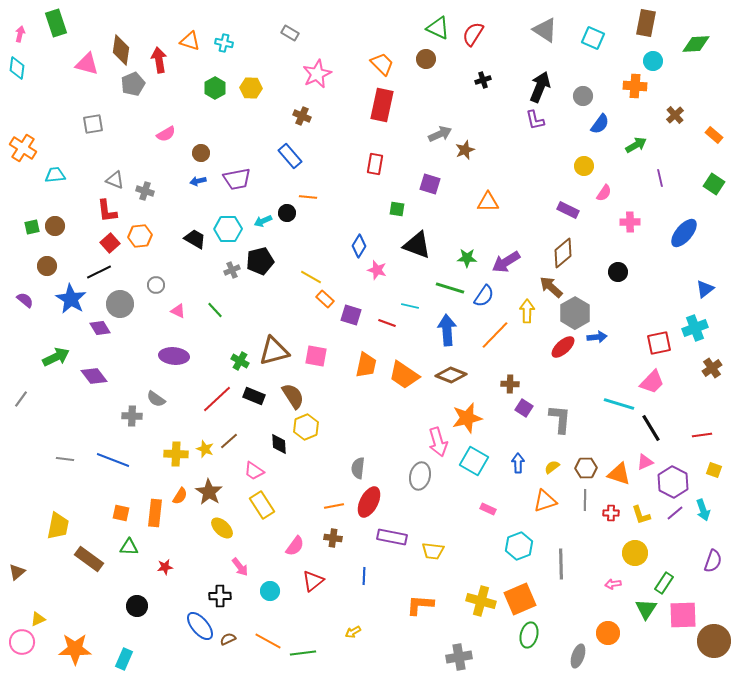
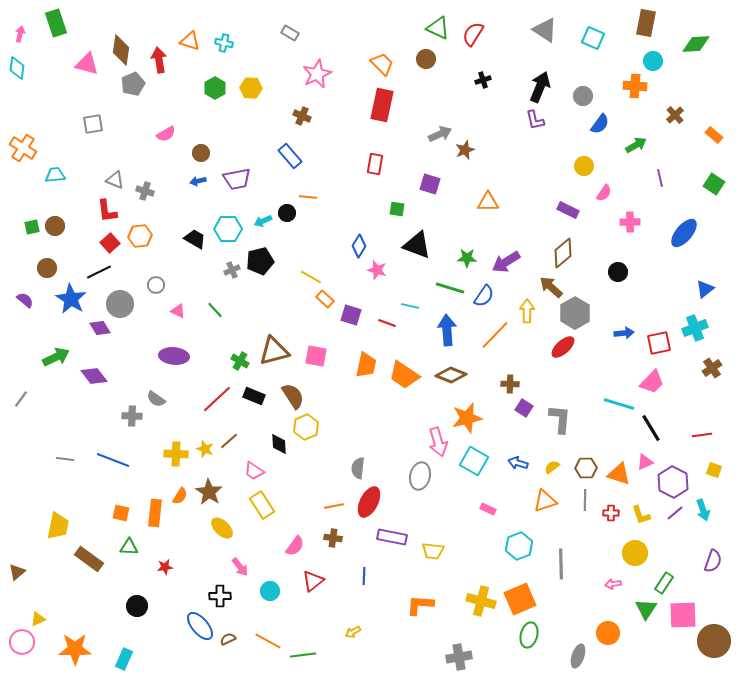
brown circle at (47, 266): moved 2 px down
blue arrow at (597, 337): moved 27 px right, 4 px up
blue arrow at (518, 463): rotated 72 degrees counterclockwise
green line at (303, 653): moved 2 px down
